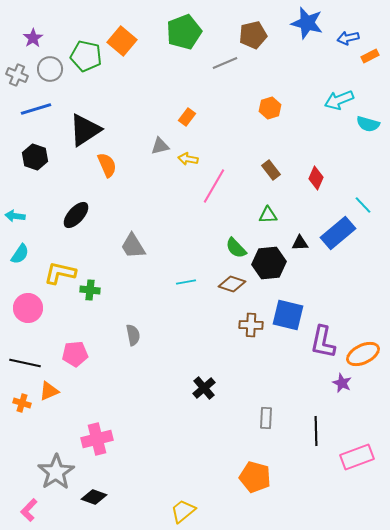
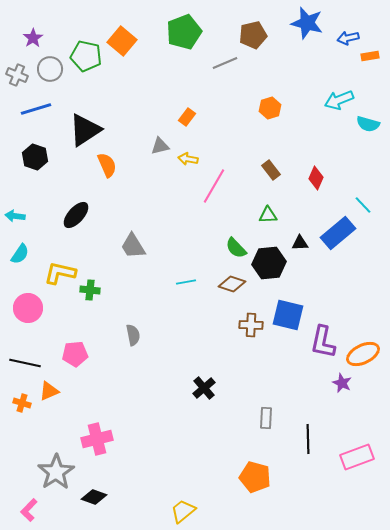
orange rectangle at (370, 56): rotated 18 degrees clockwise
black line at (316, 431): moved 8 px left, 8 px down
